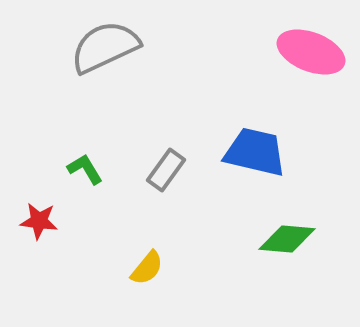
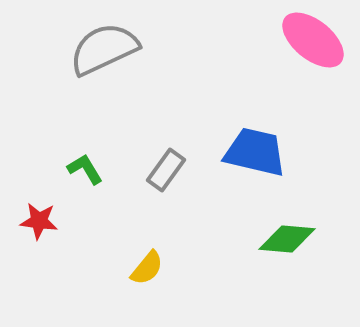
gray semicircle: moved 1 px left, 2 px down
pink ellipse: moved 2 px right, 12 px up; rotated 18 degrees clockwise
